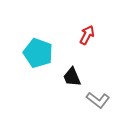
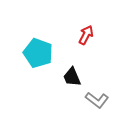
red arrow: moved 1 px left
gray L-shape: moved 1 px left
